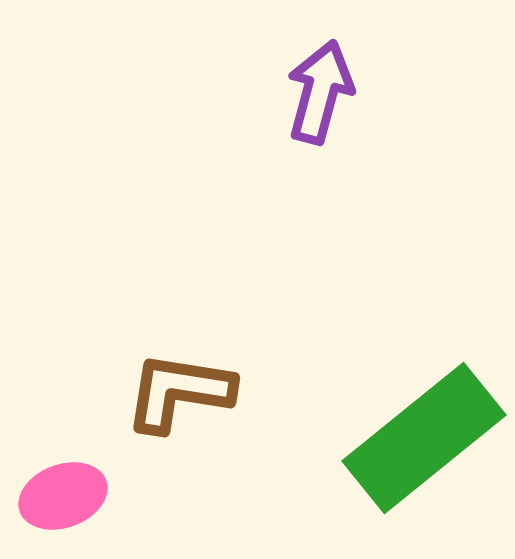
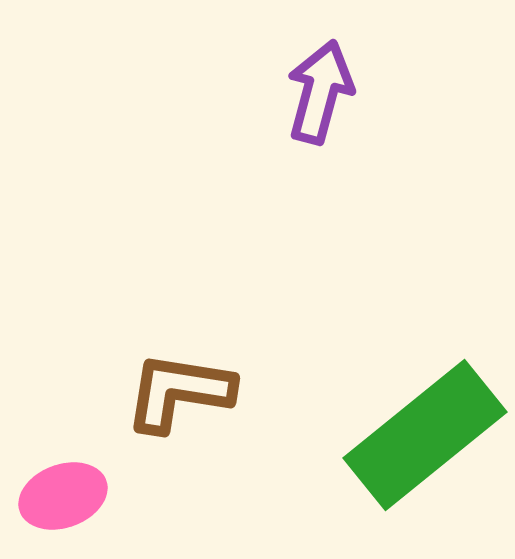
green rectangle: moved 1 px right, 3 px up
